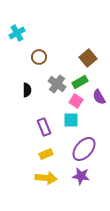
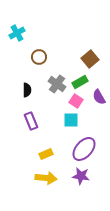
brown square: moved 2 px right, 1 px down
purple rectangle: moved 13 px left, 6 px up
